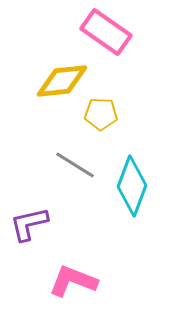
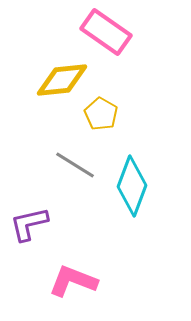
yellow diamond: moved 1 px up
yellow pentagon: rotated 28 degrees clockwise
